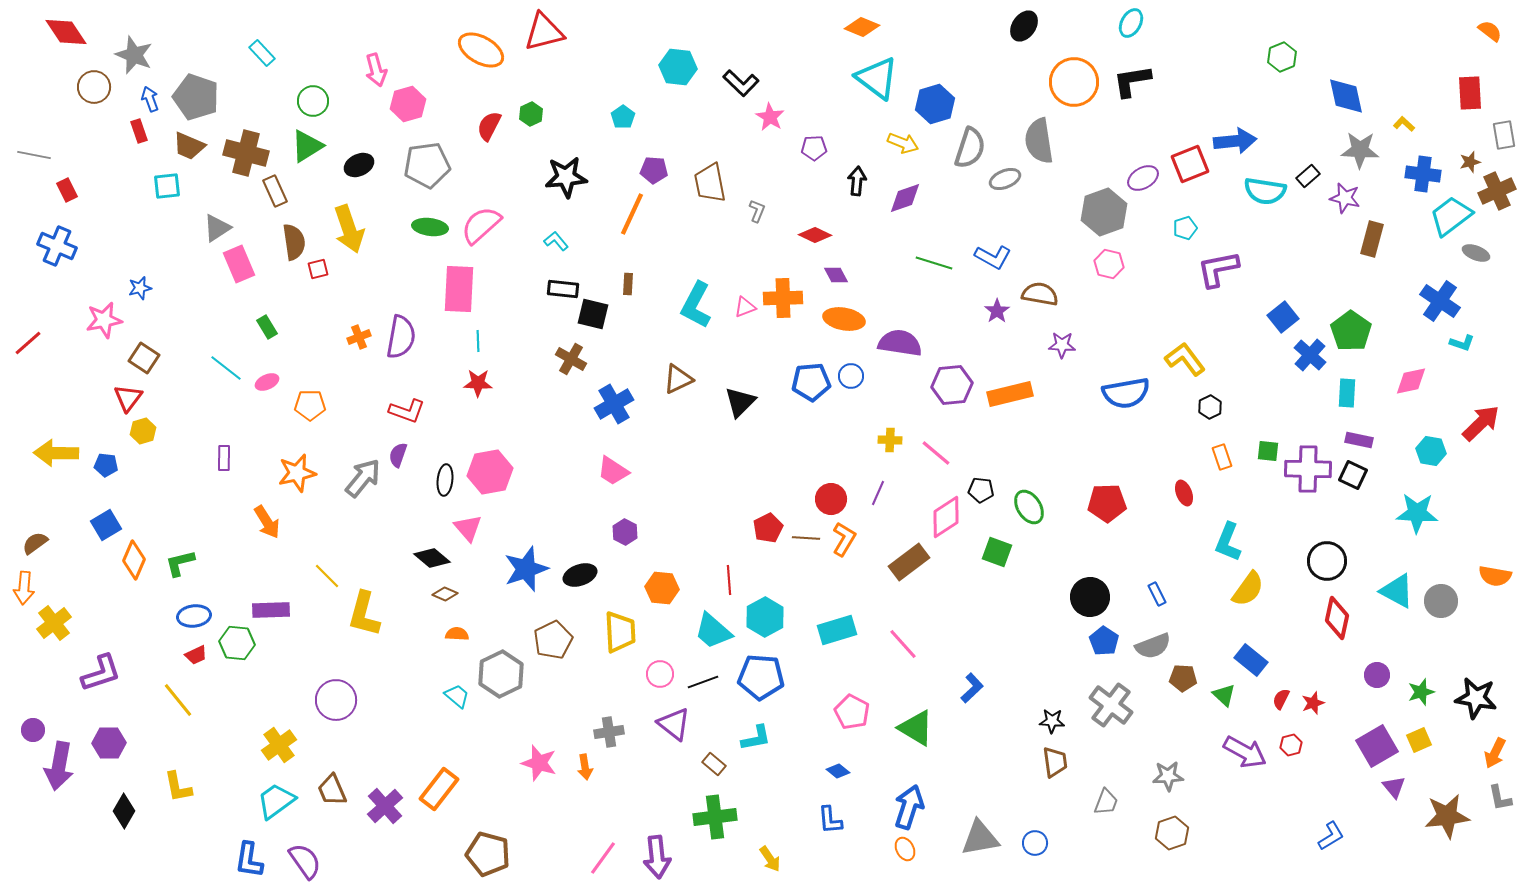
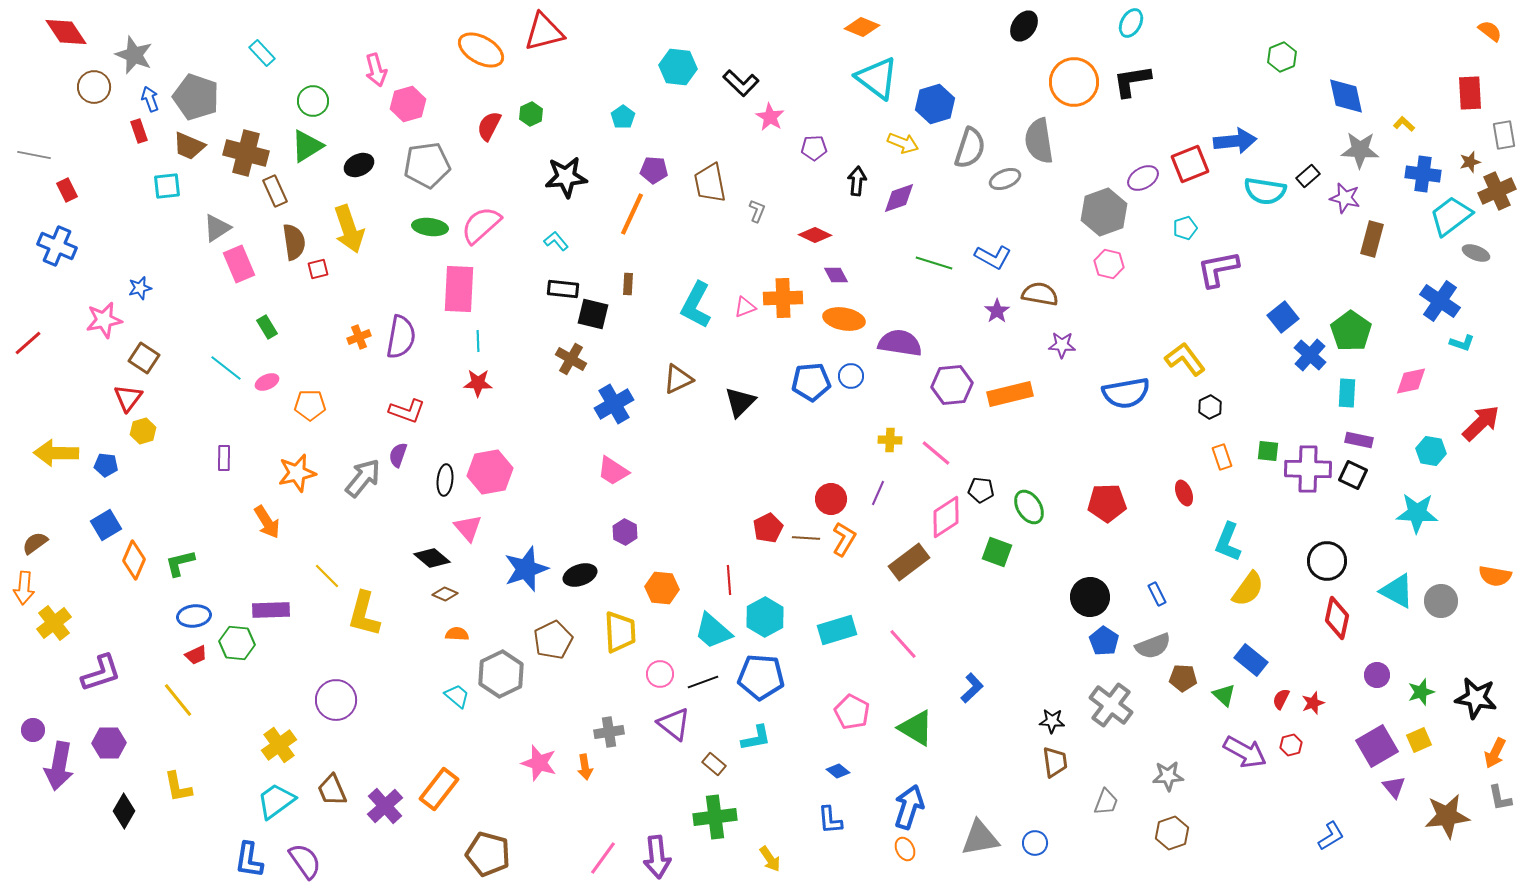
purple diamond at (905, 198): moved 6 px left
